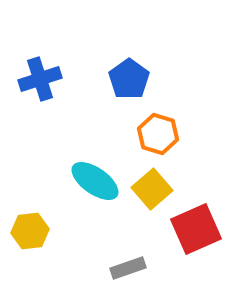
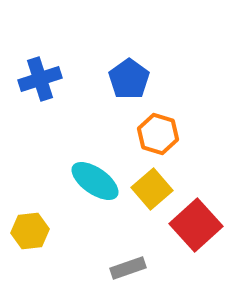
red square: moved 4 px up; rotated 18 degrees counterclockwise
